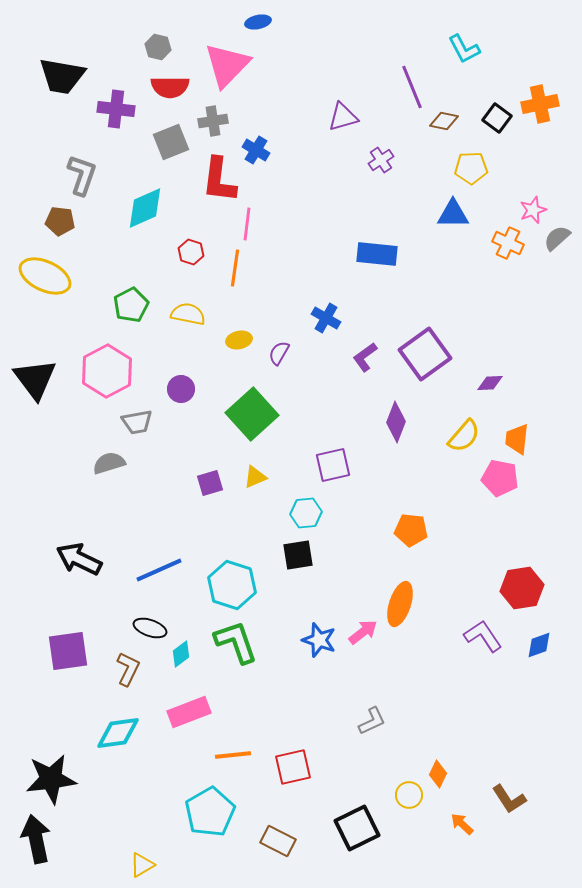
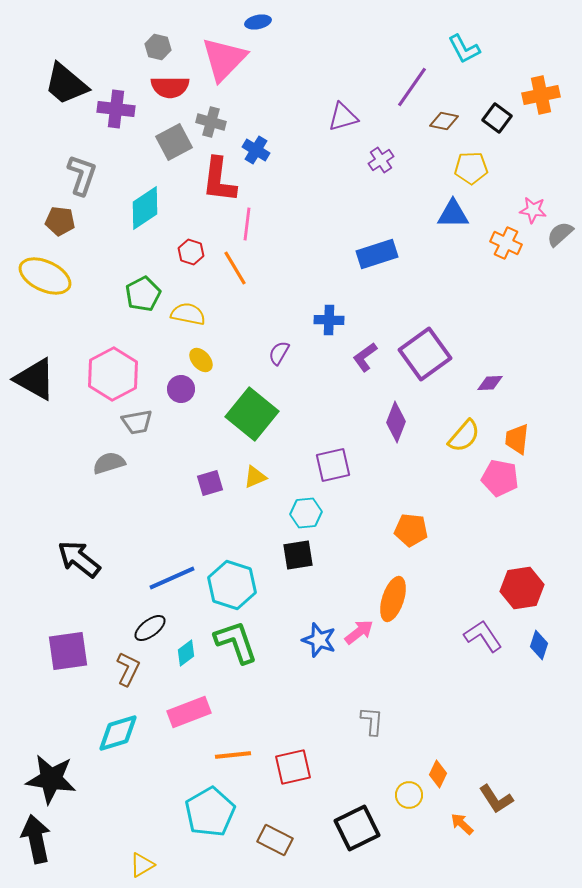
pink triangle at (227, 65): moved 3 px left, 6 px up
black trapezoid at (62, 76): moved 4 px right, 8 px down; rotated 30 degrees clockwise
purple line at (412, 87): rotated 57 degrees clockwise
orange cross at (540, 104): moved 1 px right, 9 px up
gray cross at (213, 121): moved 2 px left, 1 px down; rotated 24 degrees clockwise
gray square at (171, 142): moved 3 px right; rotated 6 degrees counterclockwise
cyan diamond at (145, 208): rotated 9 degrees counterclockwise
pink star at (533, 210): rotated 28 degrees clockwise
gray semicircle at (557, 238): moved 3 px right, 4 px up
orange cross at (508, 243): moved 2 px left
blue rectangle at (377, 254): rotated 24 degrees counterclockwise
orange line at (235, 268): rotated 39 degrees counterclockwise
green pentagon at (131, 305): moved 12 px right, 11 px up
blue cross at (326, 318): moved 3 px right, 2 px down; rotated 28 degrees counterclockwise
yellow ellipse at (239, 340): moved 38 px left, 20 px down; rotated 60 degrees clockwise
pink hexagon at (107, 371): moved 6 px right, 3 px down
black triangle at (35, 379): rotated 24 degrees counterclockwise
green square at (252, 414): rotated 9 degrees counterclockwise
black arrow at (79, 559): rotated 12 degrees clockwise
blue line at (159, 570): moved 13 px right, 8 px down
orange ellipse at (400, 604): moved 7 px left, 5 px up
black ellipse at (150, 628): rotated 56 degrees counterclockwise
pink arrow at (363, 632): moved 4 px left
blue diamond at (539, 645): rotated 52 degrees counterclockwise
cyan diamond at (181, 654): moved 5 px right, 1 px up
gray L-shape at (372, 721): rotated 60 degrees counterclockwise
cyan diamond at (118, 733): rotated 9 degrees counterclockwise
black star at (51, 779): rotated 15 degrees clockwise
brown L-shape at (509, 799): moved 13 px left
brown rectangle at (278, 841): moved 3 px left, 1 px up
